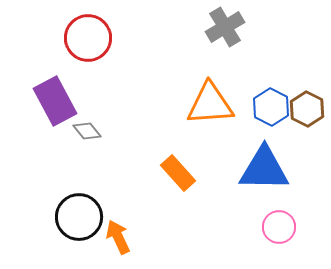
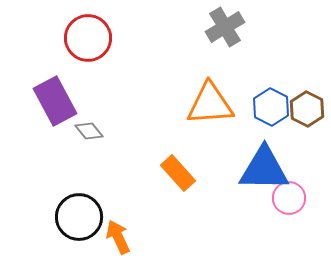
gray diamond: moved 2 px right
pink circle: moved 10 px right, 29 px up
